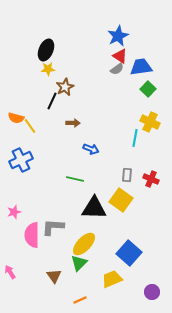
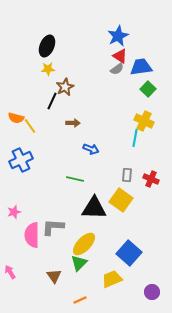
black ellipse: moved 1 px right, 4 px up
yellow cross: moved 6 px left, 1 px up
